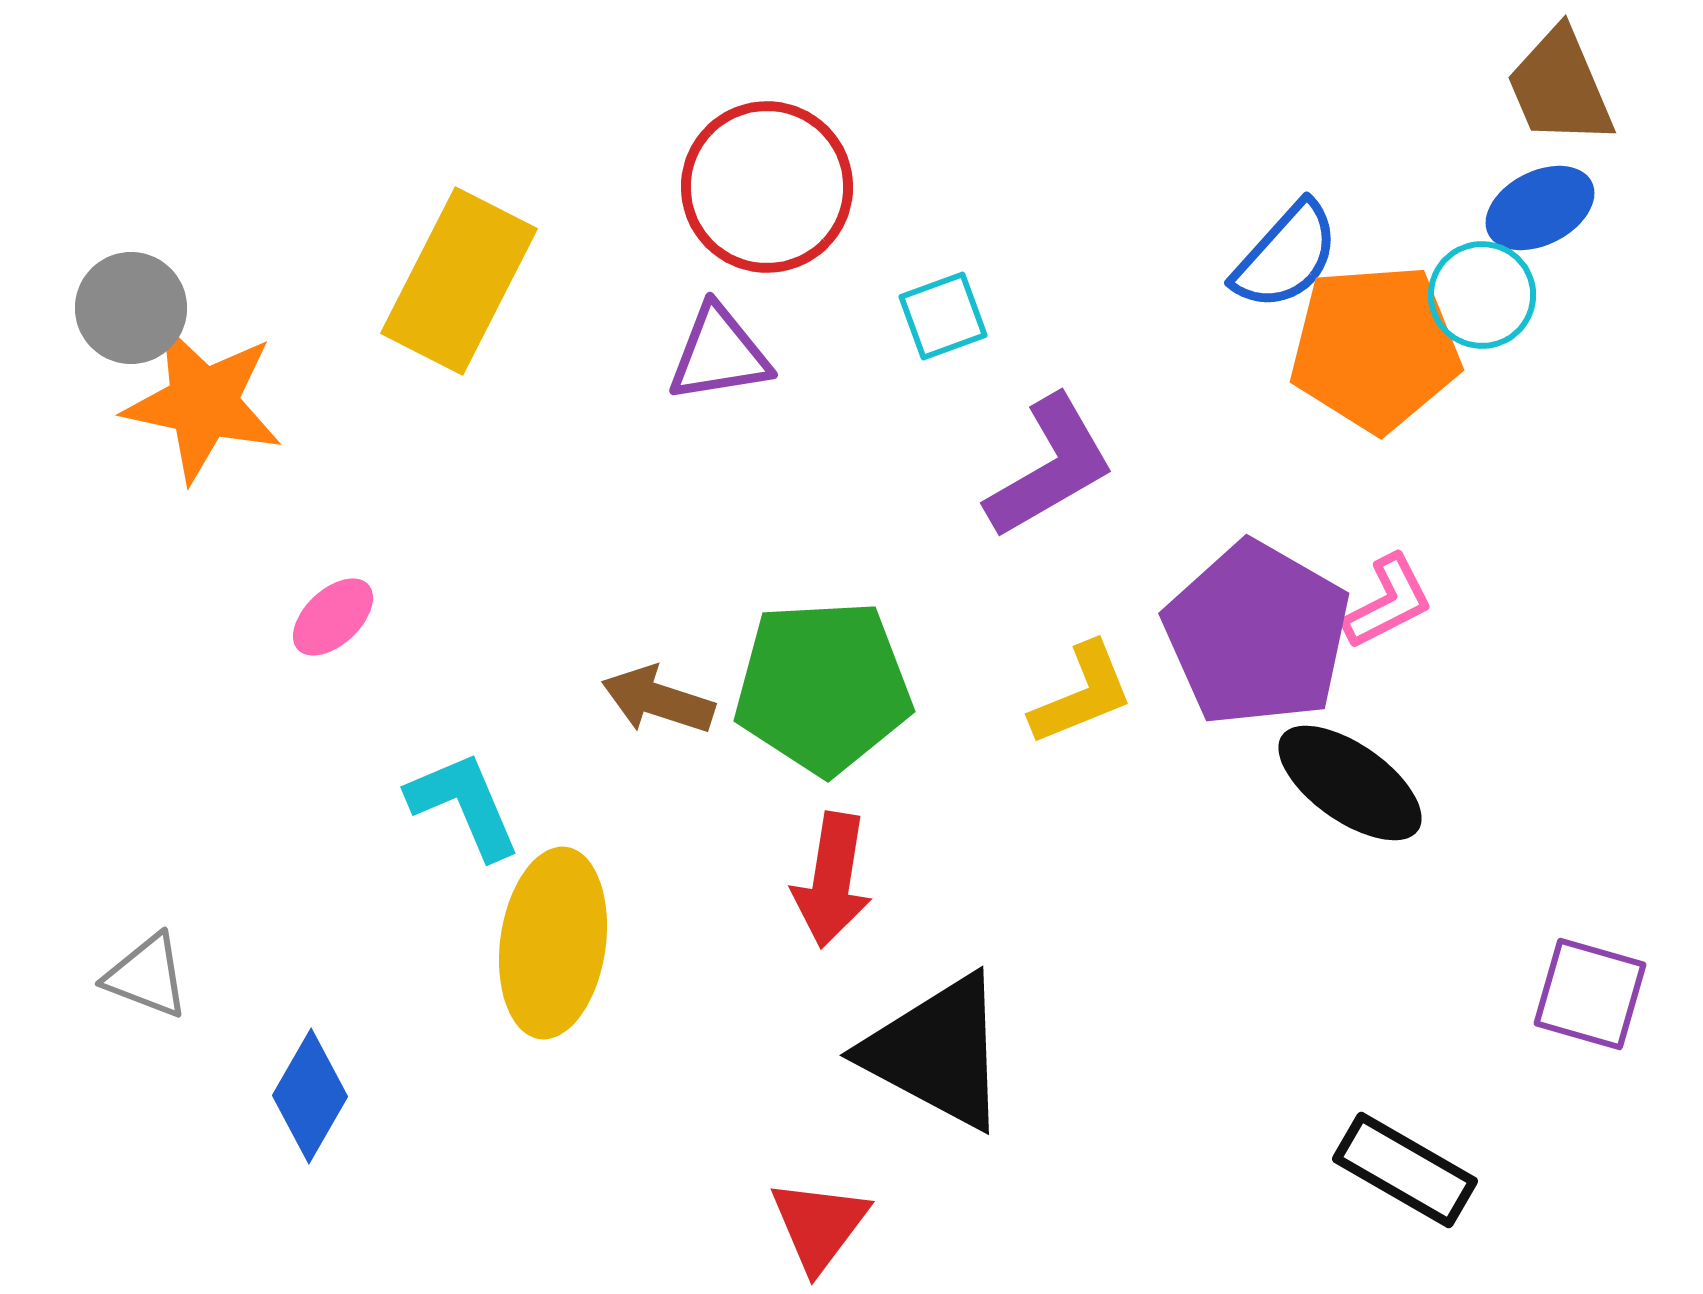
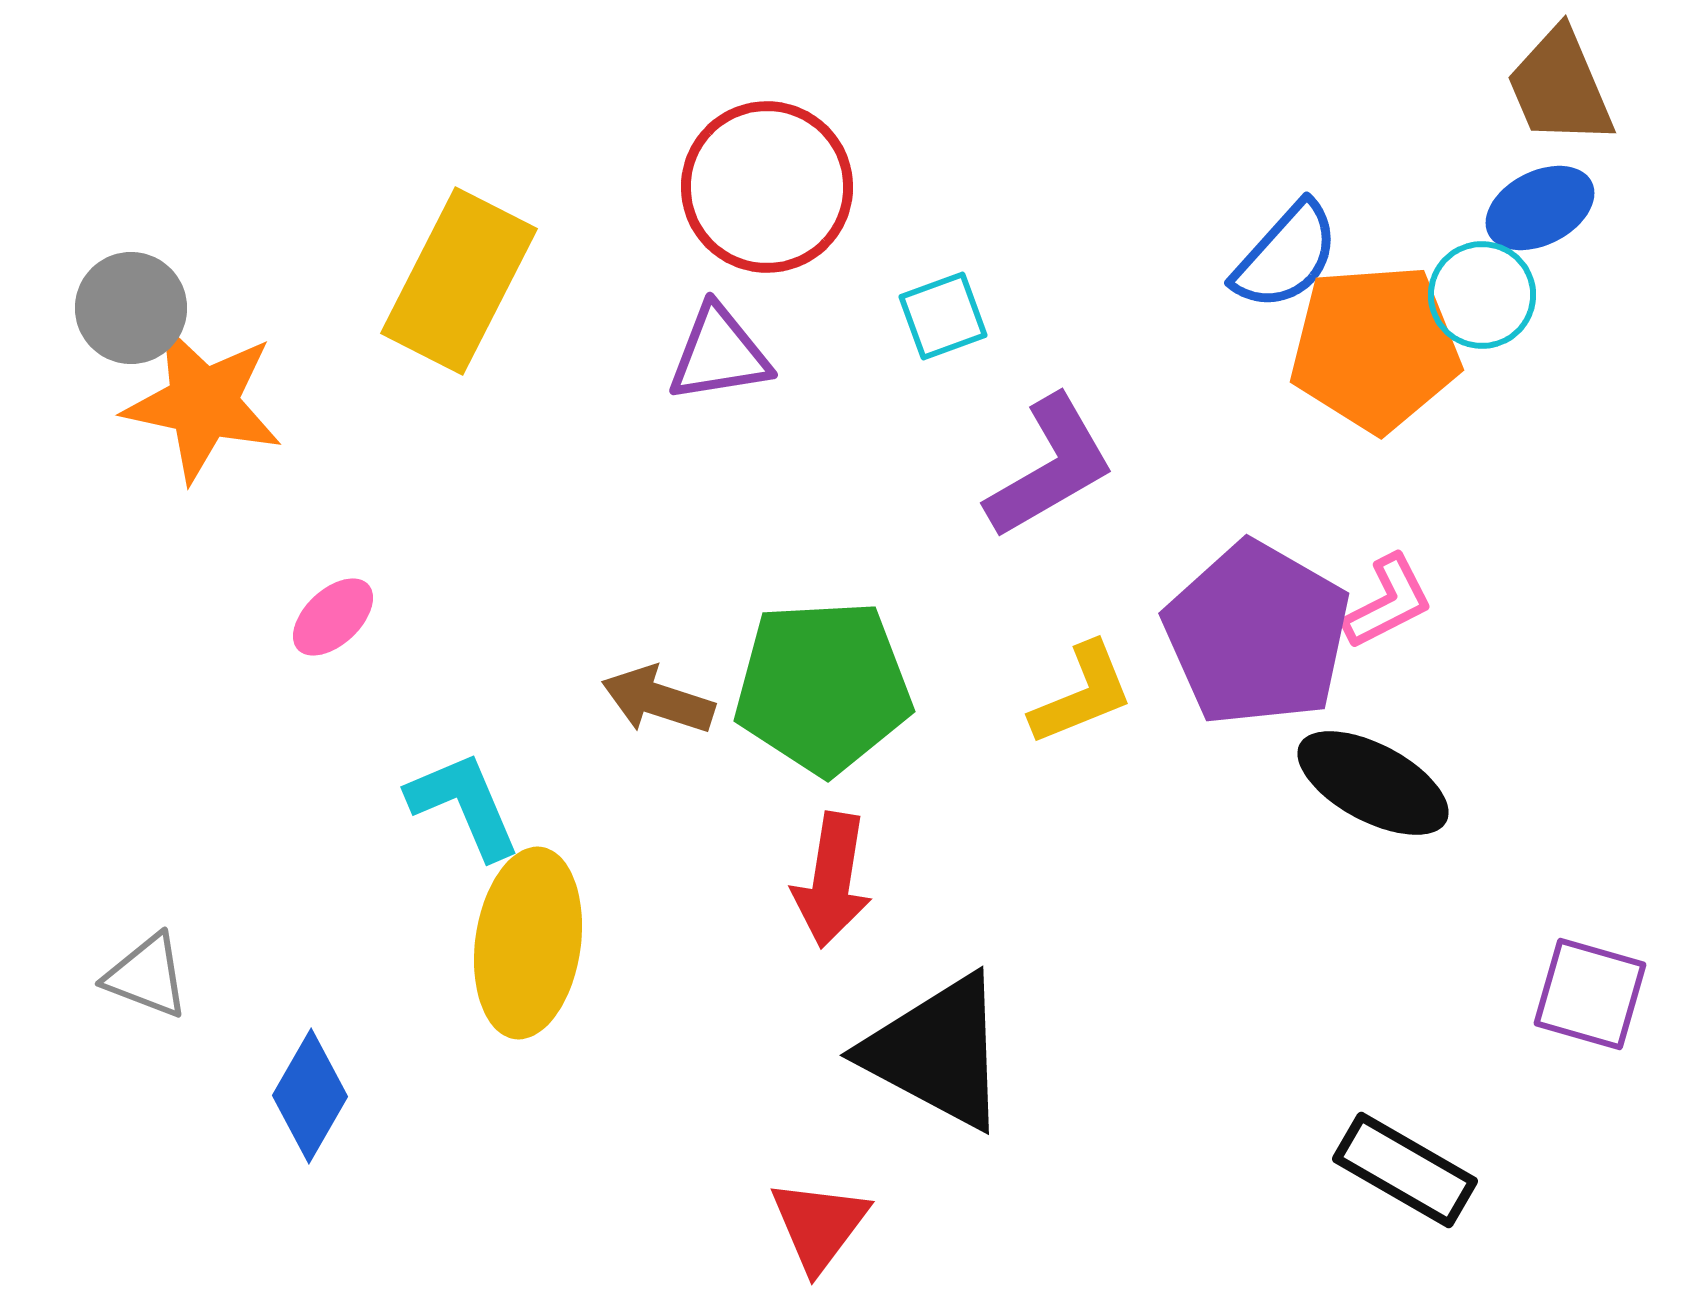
black ellipse: moved 23 px right; rotated 7 degrees counterclockwise
yellow ellipse: moved 25 px left
